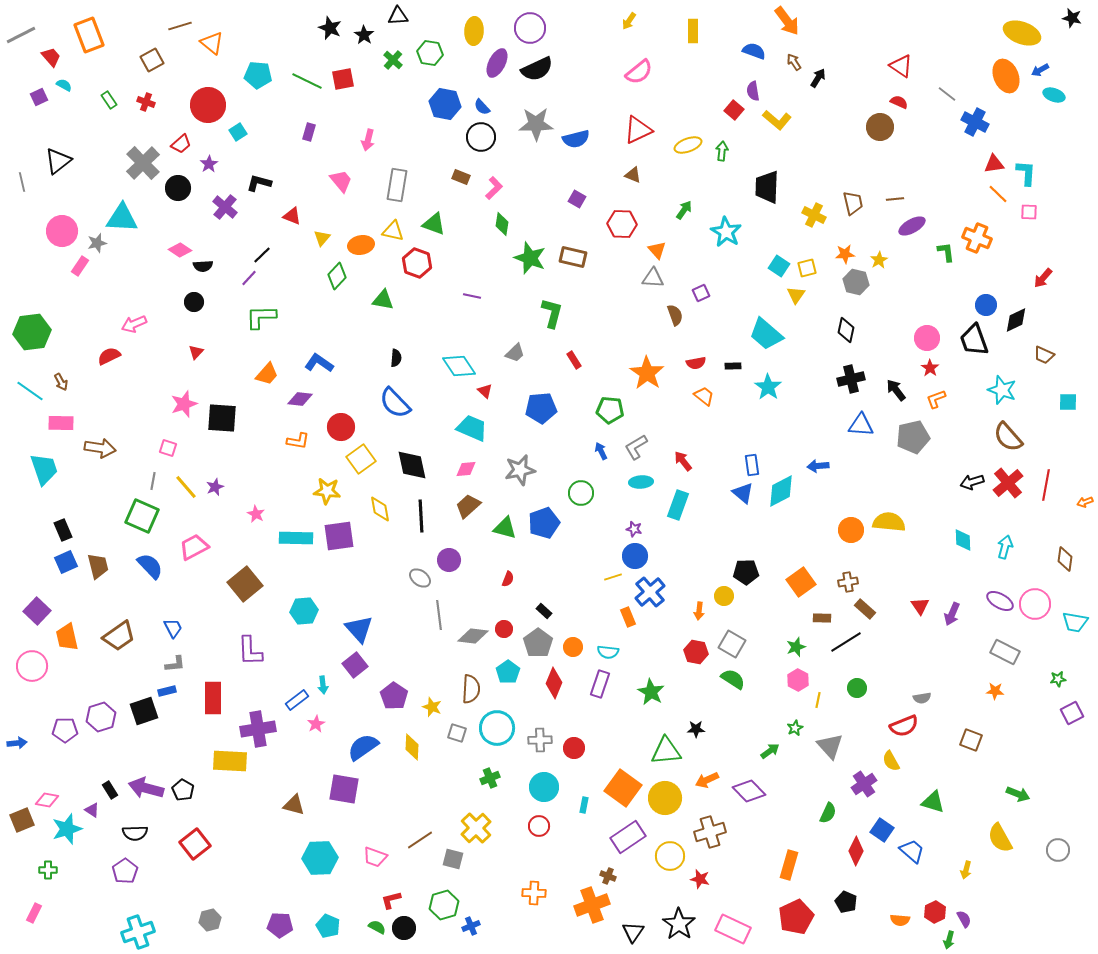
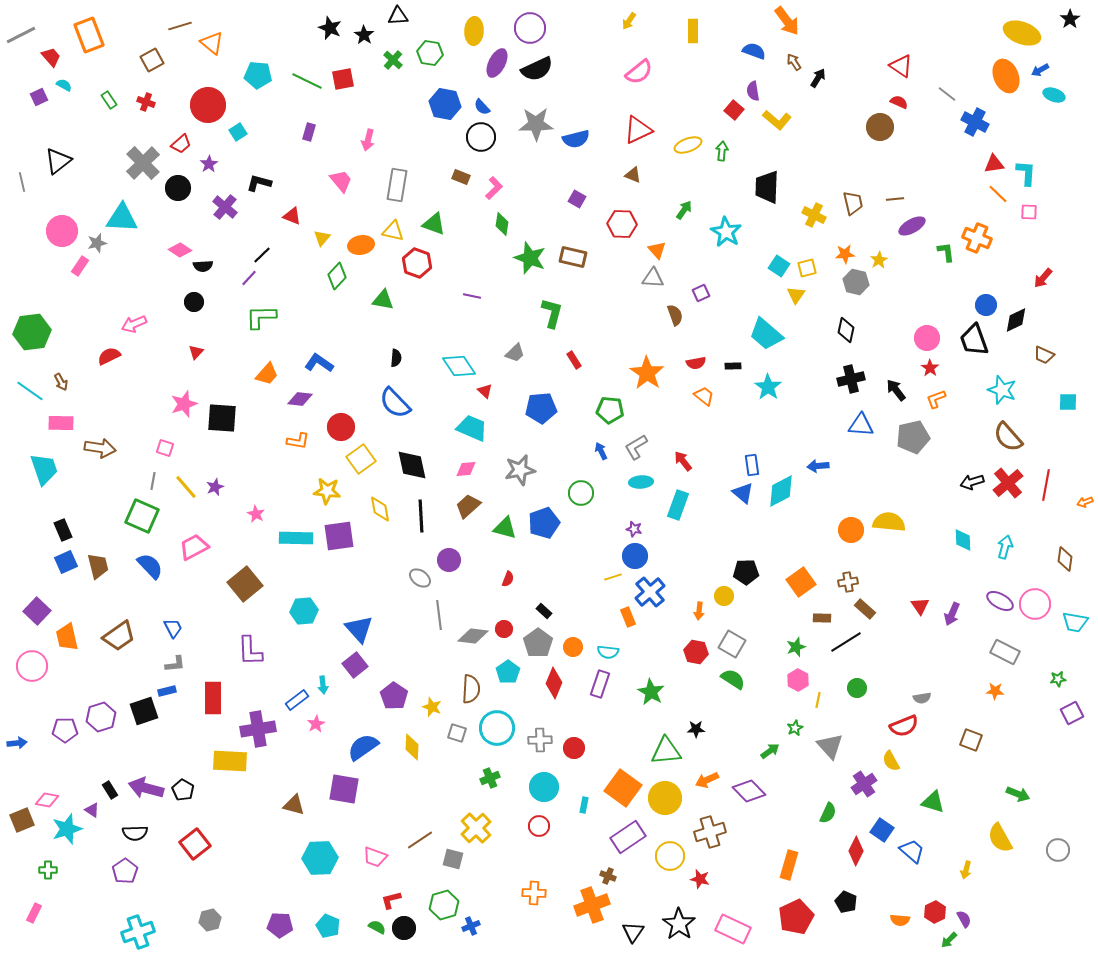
black star at (1072, 18): moved 2 px left, 1 px down; rotated 24 degrees clockwise
pink square at (168, 448): moved 3 px left
green arrow at (949, 940): rotated 30 degrees clockwise
